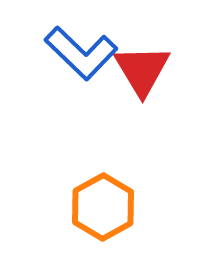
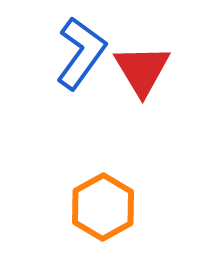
blue L-shape: rotated 98 degrees counterclockwise
